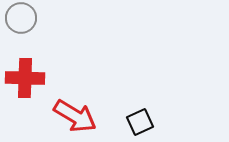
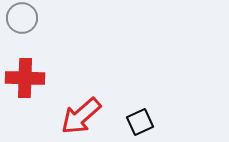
gray circle: moved 1 px right
red arrow: moved 6 px right; rotated 108 degrees clockwise
